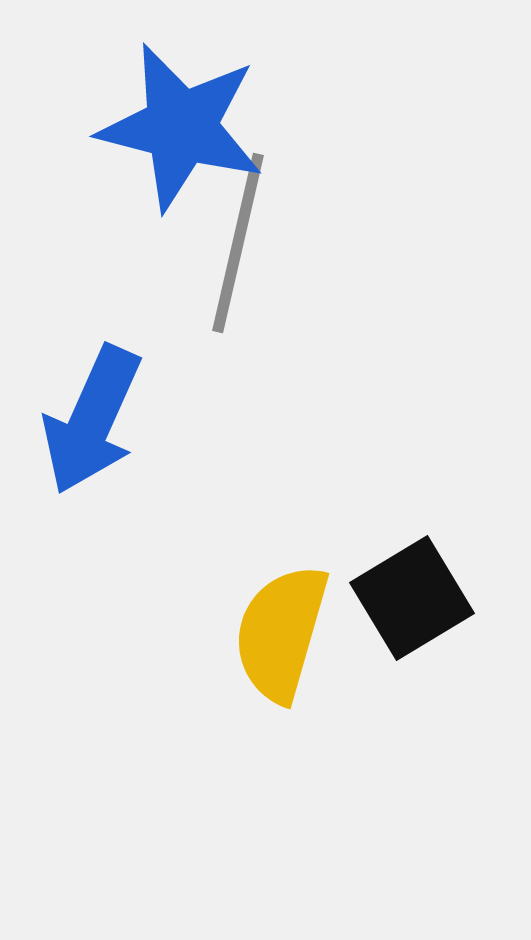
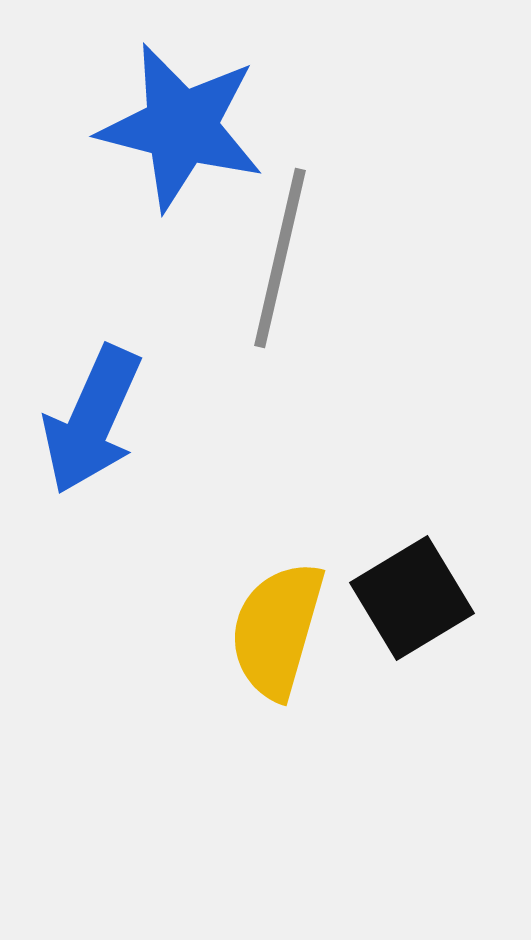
gray line: moved 42 px right, 15 px down
yellow semicircle: moved 4 px left, 3 px up
